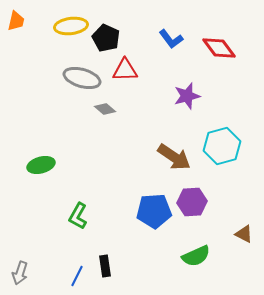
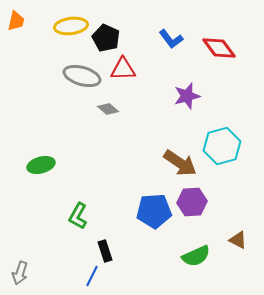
red triangle: moved 2 px left, 1 px up
gray ellipse: moved 2 px up
gray diamond: moved 3 px right
brown arrow: moved 6 px right, 6 px down
brown triangle: moved 6 px left, 6 px down
black rectangle: moved 15 px up; rotated 10 degrees counterclockwise
blue line: moved 15 px right
